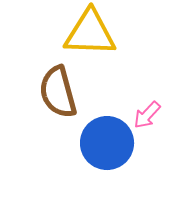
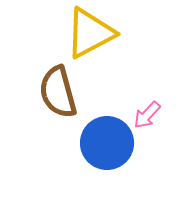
yellow triangle: rotated 30 degrees counterclockwise
